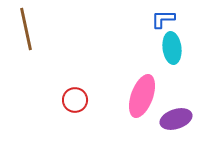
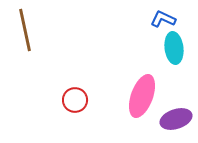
blue L-shape: rotated 25 degrees clockwise
brown line: moved 1 px left, 1 px down
cyan ellipse: moved 2 px right
